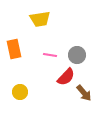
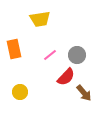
pink line: rotated 48 degrees counterclockwise
